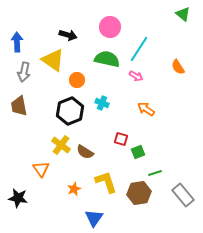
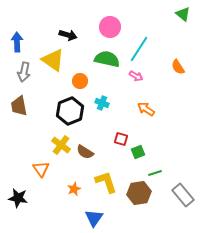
orange circle: moved 3 px right, 1 px down
